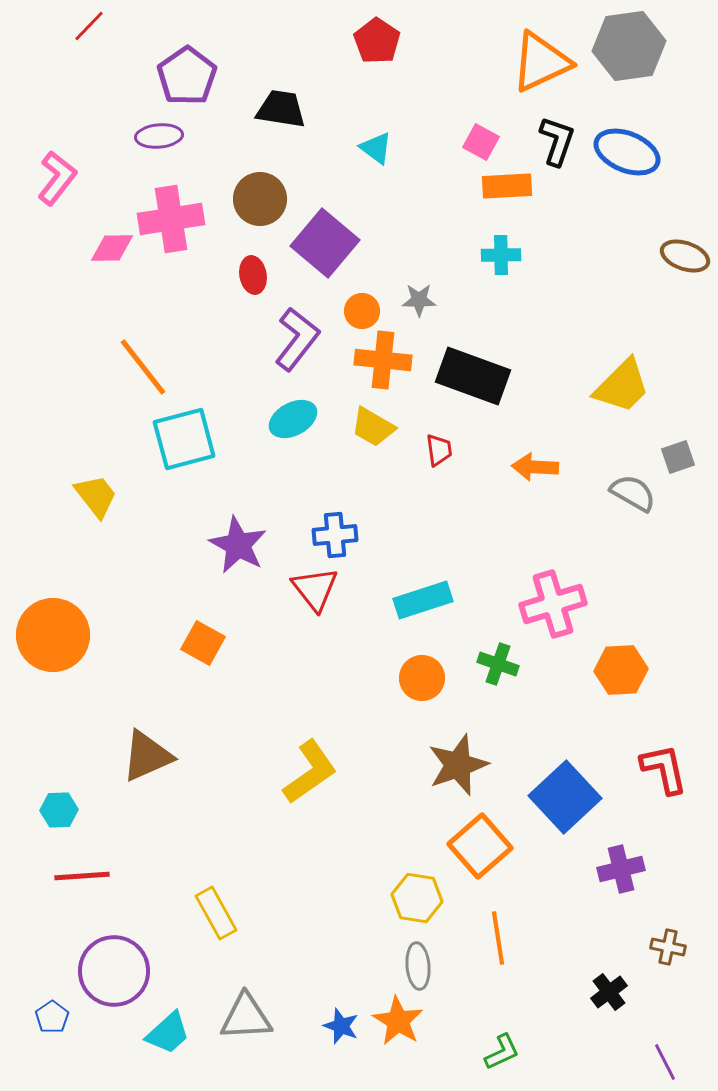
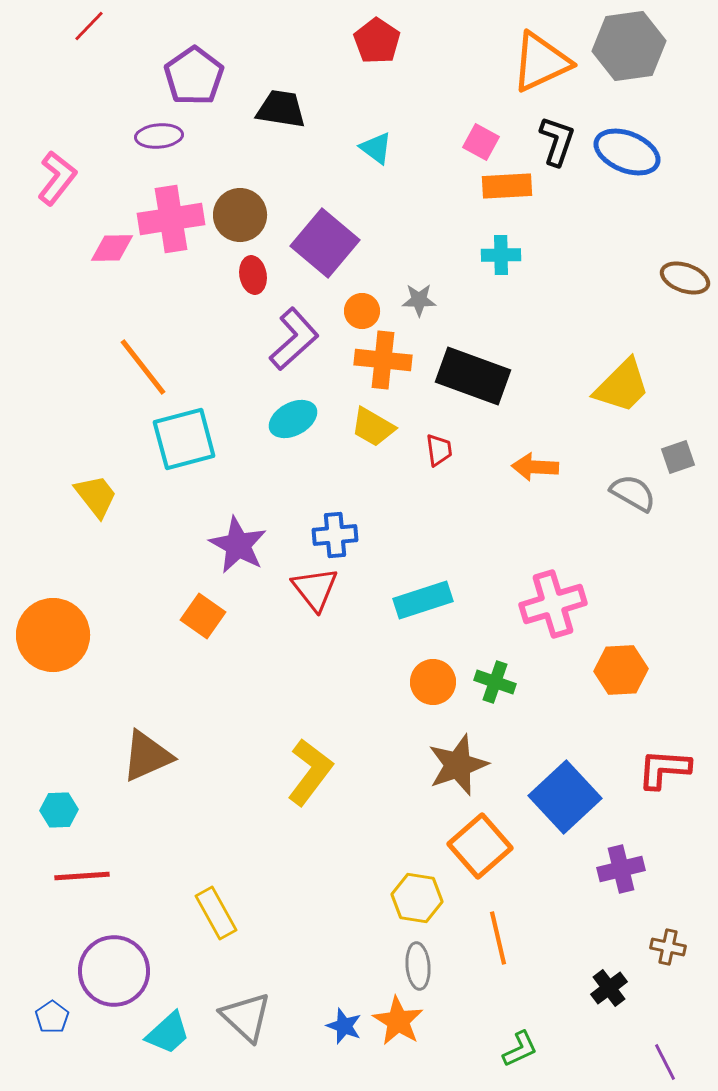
purple pentagon at (187, 76): moved 7 px right
brown circle at (260, 199): moved 20 px left, 16 px down
brown ellipse at (685, 256): moved 22 px down
purple L-shape at (297, 339): moved 3 px left; rotated 10 degrees clockwise
orange square at (203, 643): moved 27 px up; rotated 6 degrees clockwise
green cross at (498, 664): moved 3 px left, 18 px down
orange circle at (422, 678): moved 11 px right, 4 px down
red L-shape at (664, 769): rotated 74 degrees counterclockwise
yellow L-shape at (310, 772): rotated 18 degrees counterclockwise
orange line at (498, 938): rotated 4 degrees counterclockwise
black cross at (609, 992): moved 4 px up
gray triangle at (246, 1017): rotated 46 degrees clockwise
blue star at (341, 1026): moved 3 px right
green L-shape at (502, 1052): moved 18 px right, 3 px up
